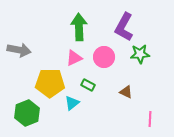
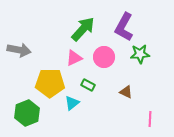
green arrow: moved 4 px right, 2 px down; rotated 44 degrees clockwise
